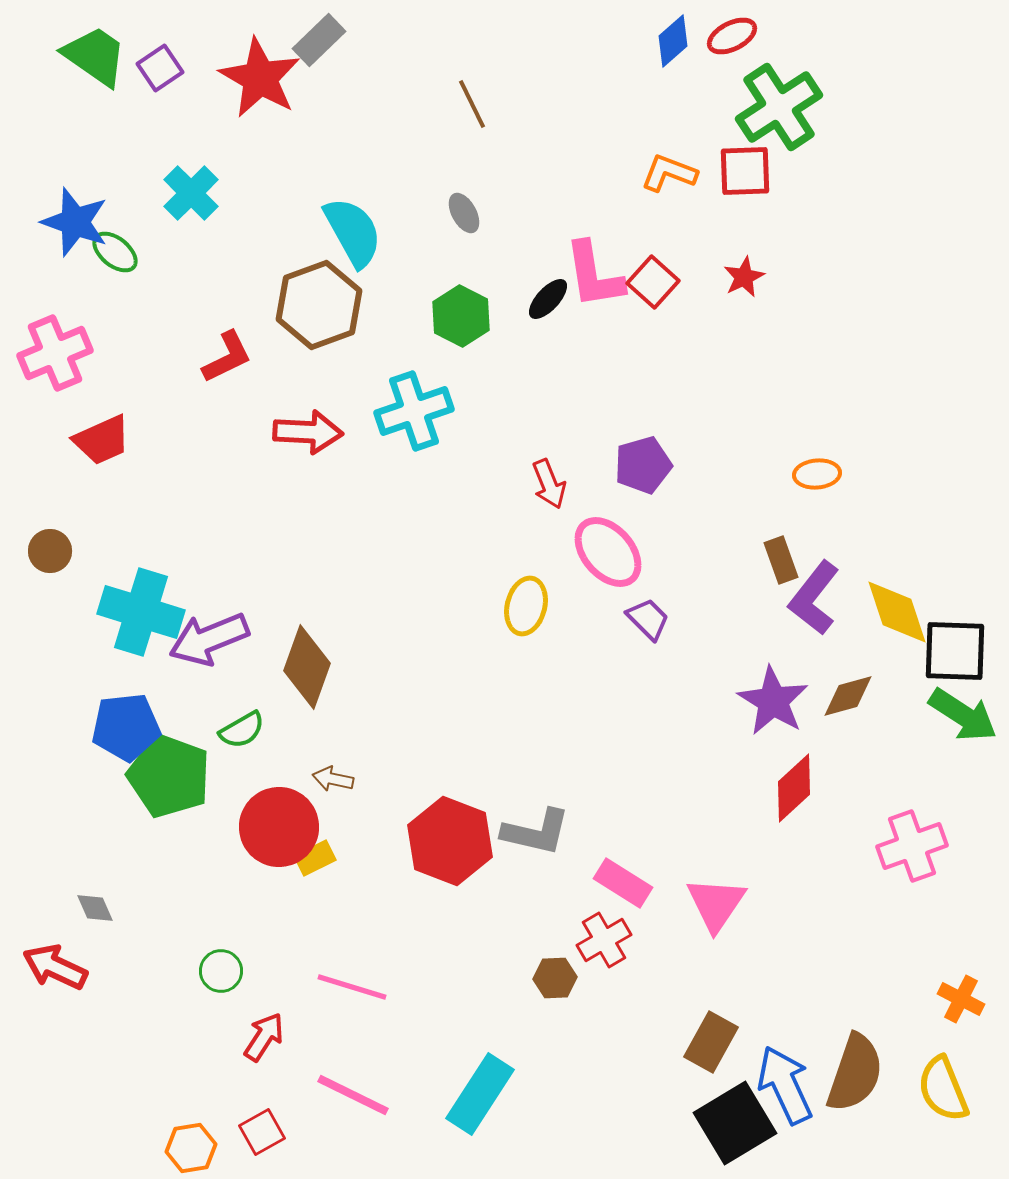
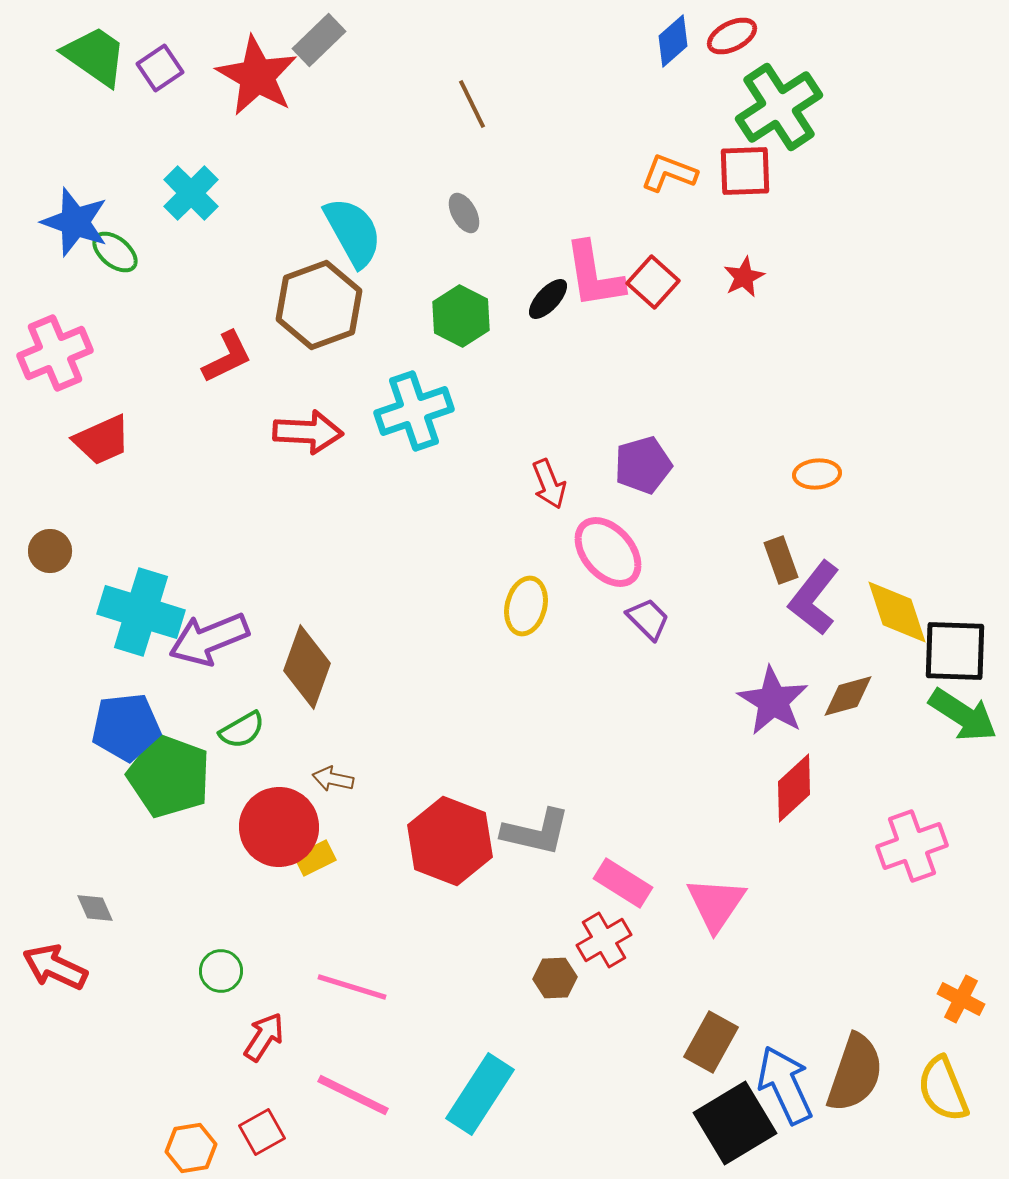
red star at (260, 78): moved 3 px left, 2 px up
